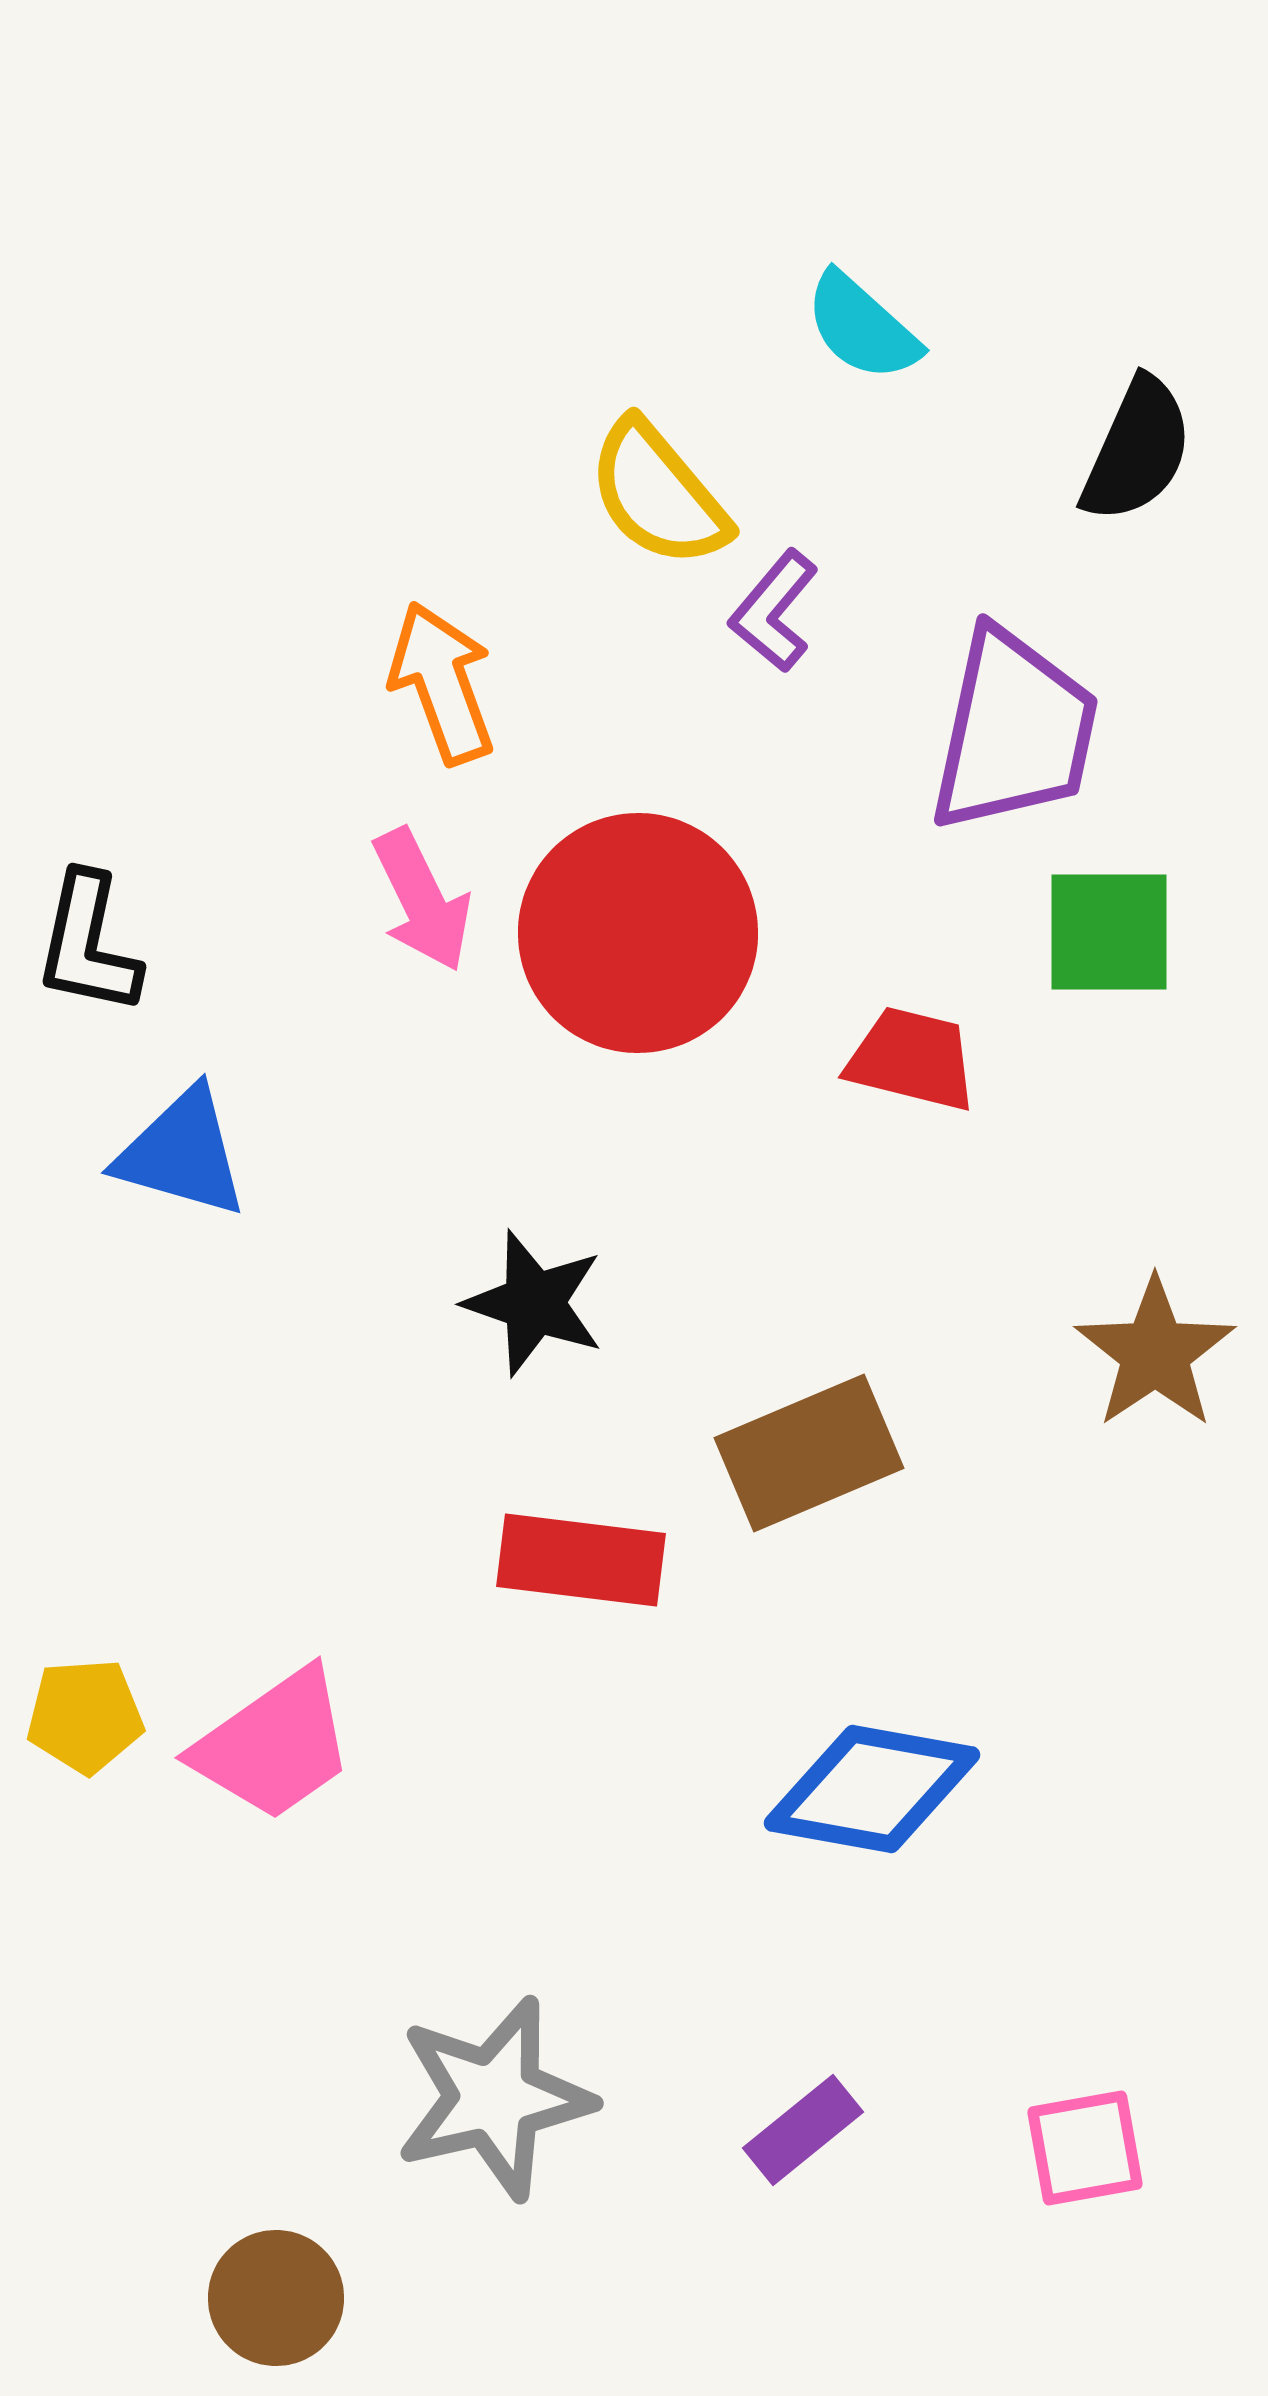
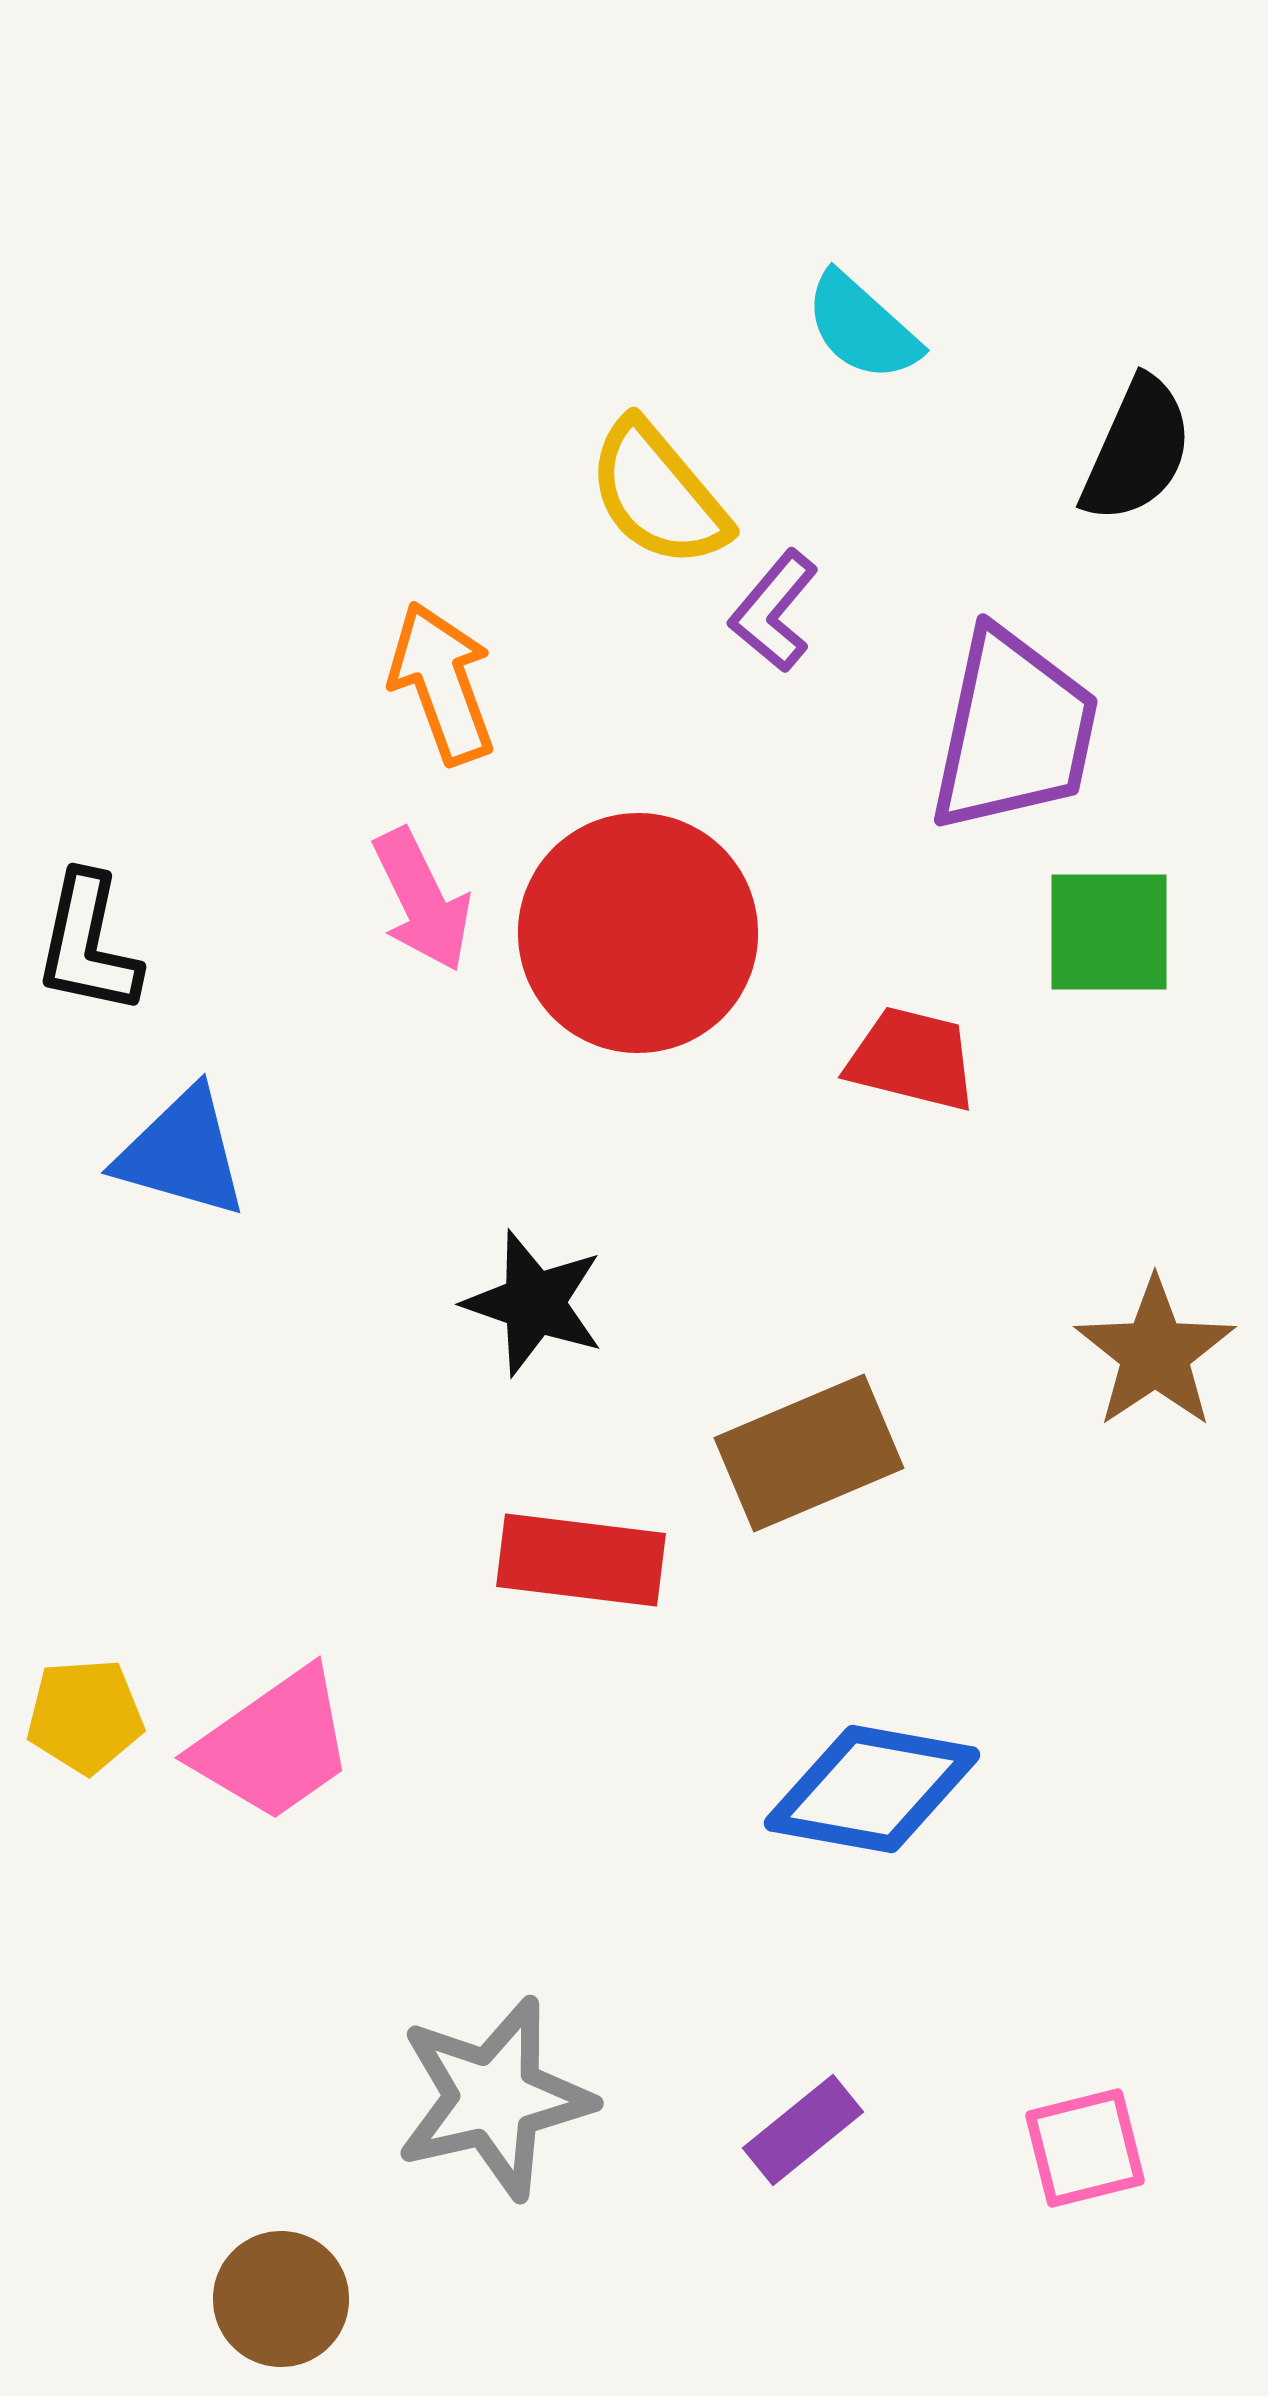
pink square: rotated 4 degrees counterclockwise
brown circle: moved 5 px right, 1 px down
